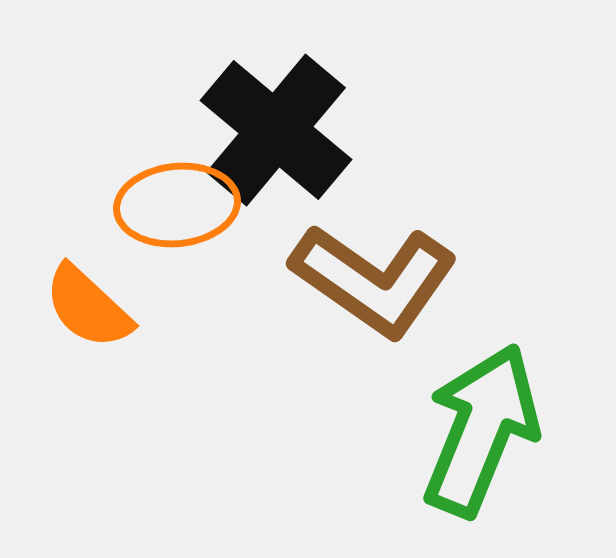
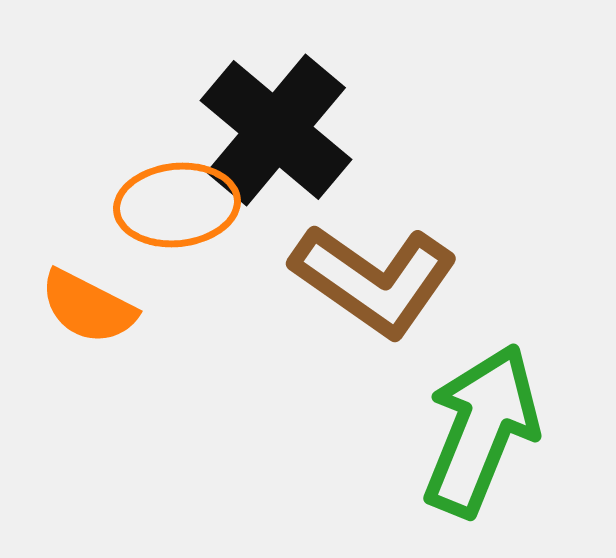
orange semicircle: rotated 16 degrees counterclockwise
